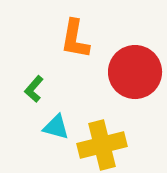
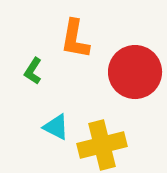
green L-shape: moved 1 px left, 18 px up; rotated 8 degrees counterclockwise
cyan triangle: rotated 12 degrees clockwise
